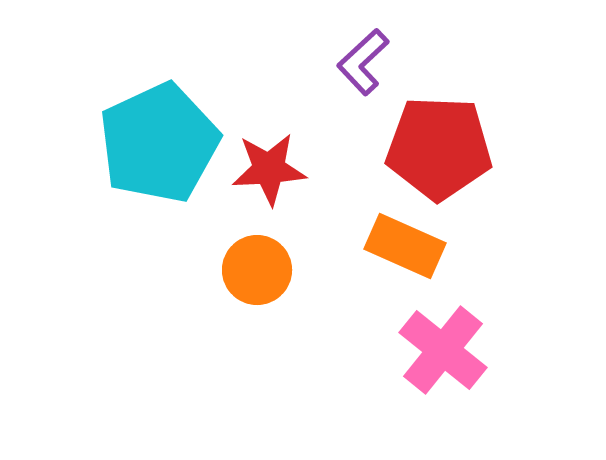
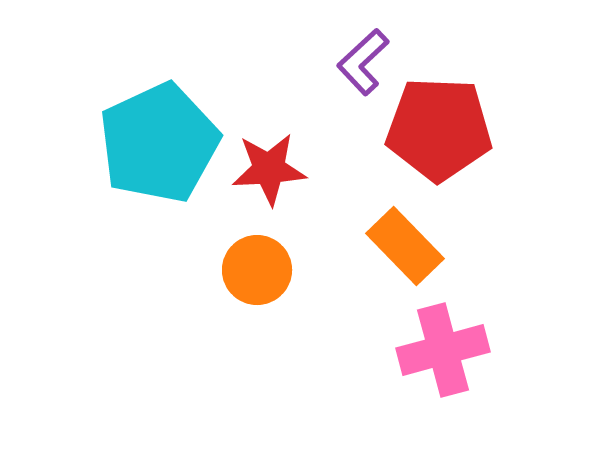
red pentagon: moved 19 px up
orange rectangle: rotated 22 degrees clockwise
pink cross: rotated 36 degrees clockwise
